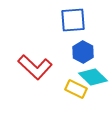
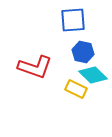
blue hexagon: rotated 15 degrees counterclockwise
red L-shape: rotated 24 degrees counterclockwise
cyan diamond: moved 2 px up
